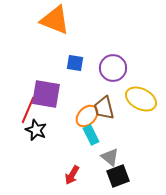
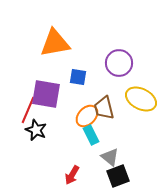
orange triangle: moved 23 px down; rotated 32 degrees counterclockwise
blue square: moved 3 px right, 14 px down
purple circle: moved 6 px right, 5 px up
